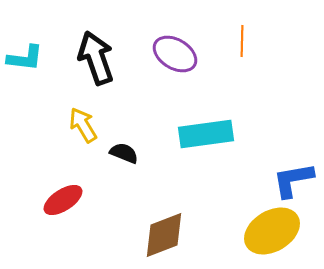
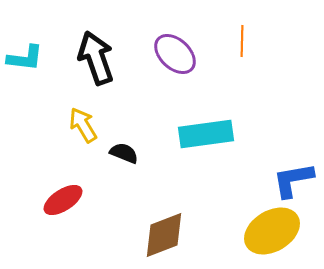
purple ellipse: rotated 12 degrees clockwise
